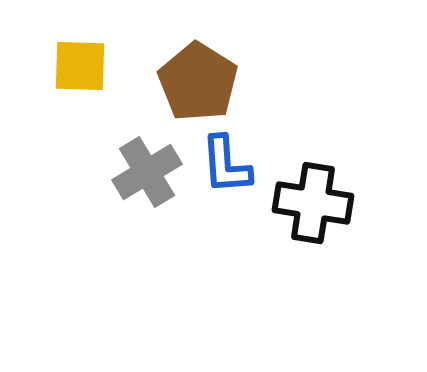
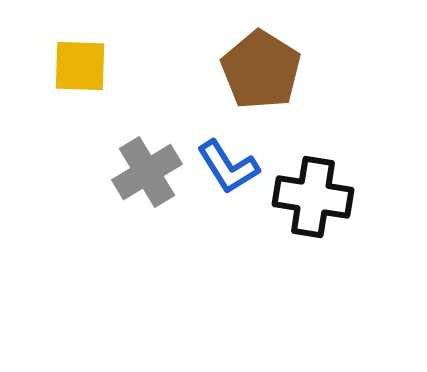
brown pentagon: moved 63 px right, 12 px up
blue L-shape: moved 2 px right, 2 px down; rotated 28 degrees counterclockwise
black cross: moved 6 px up
